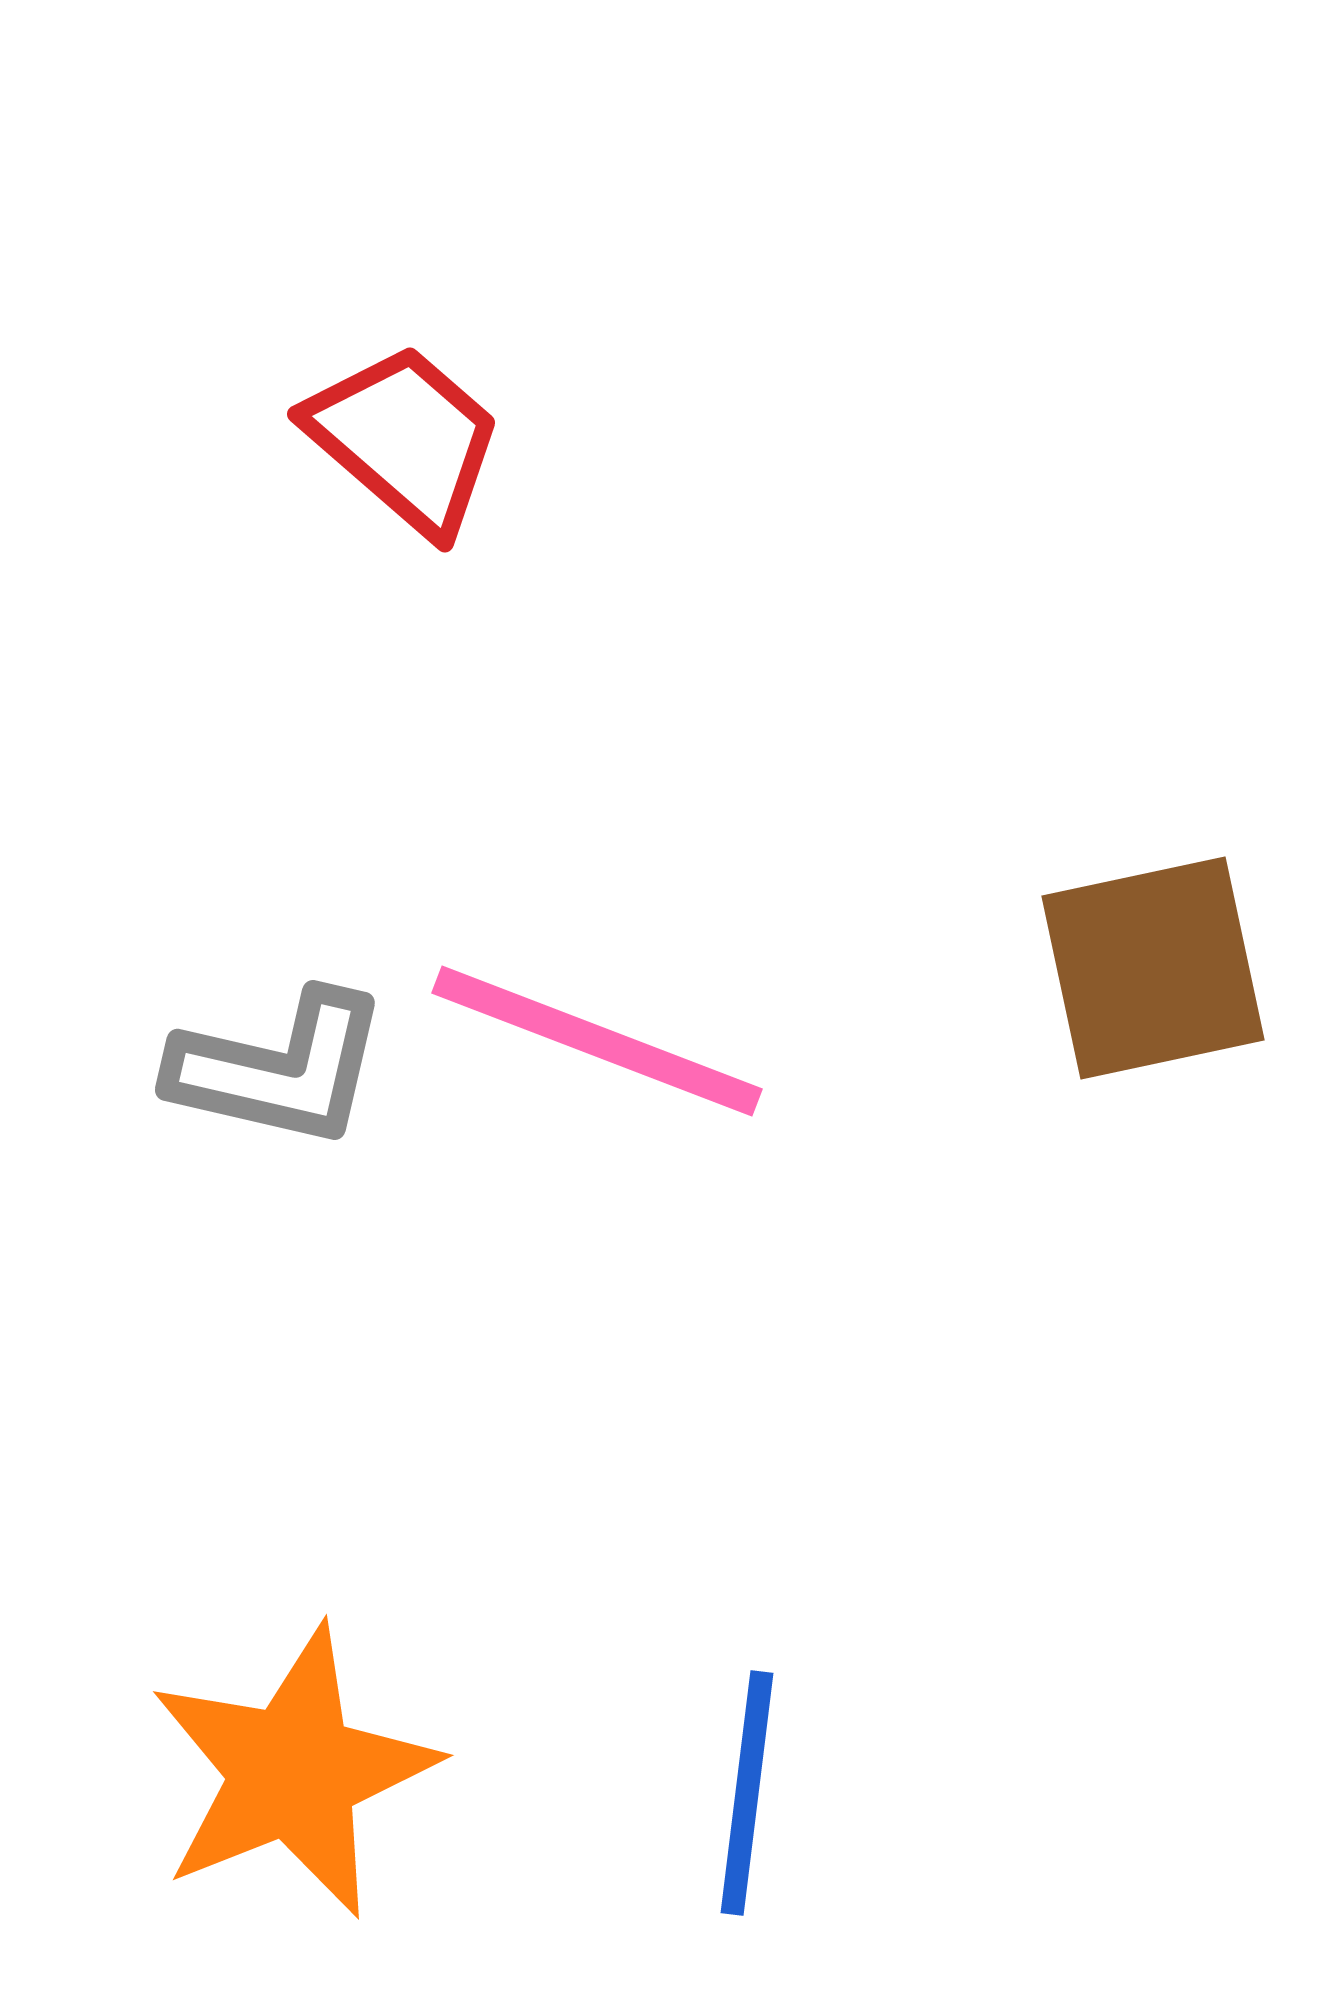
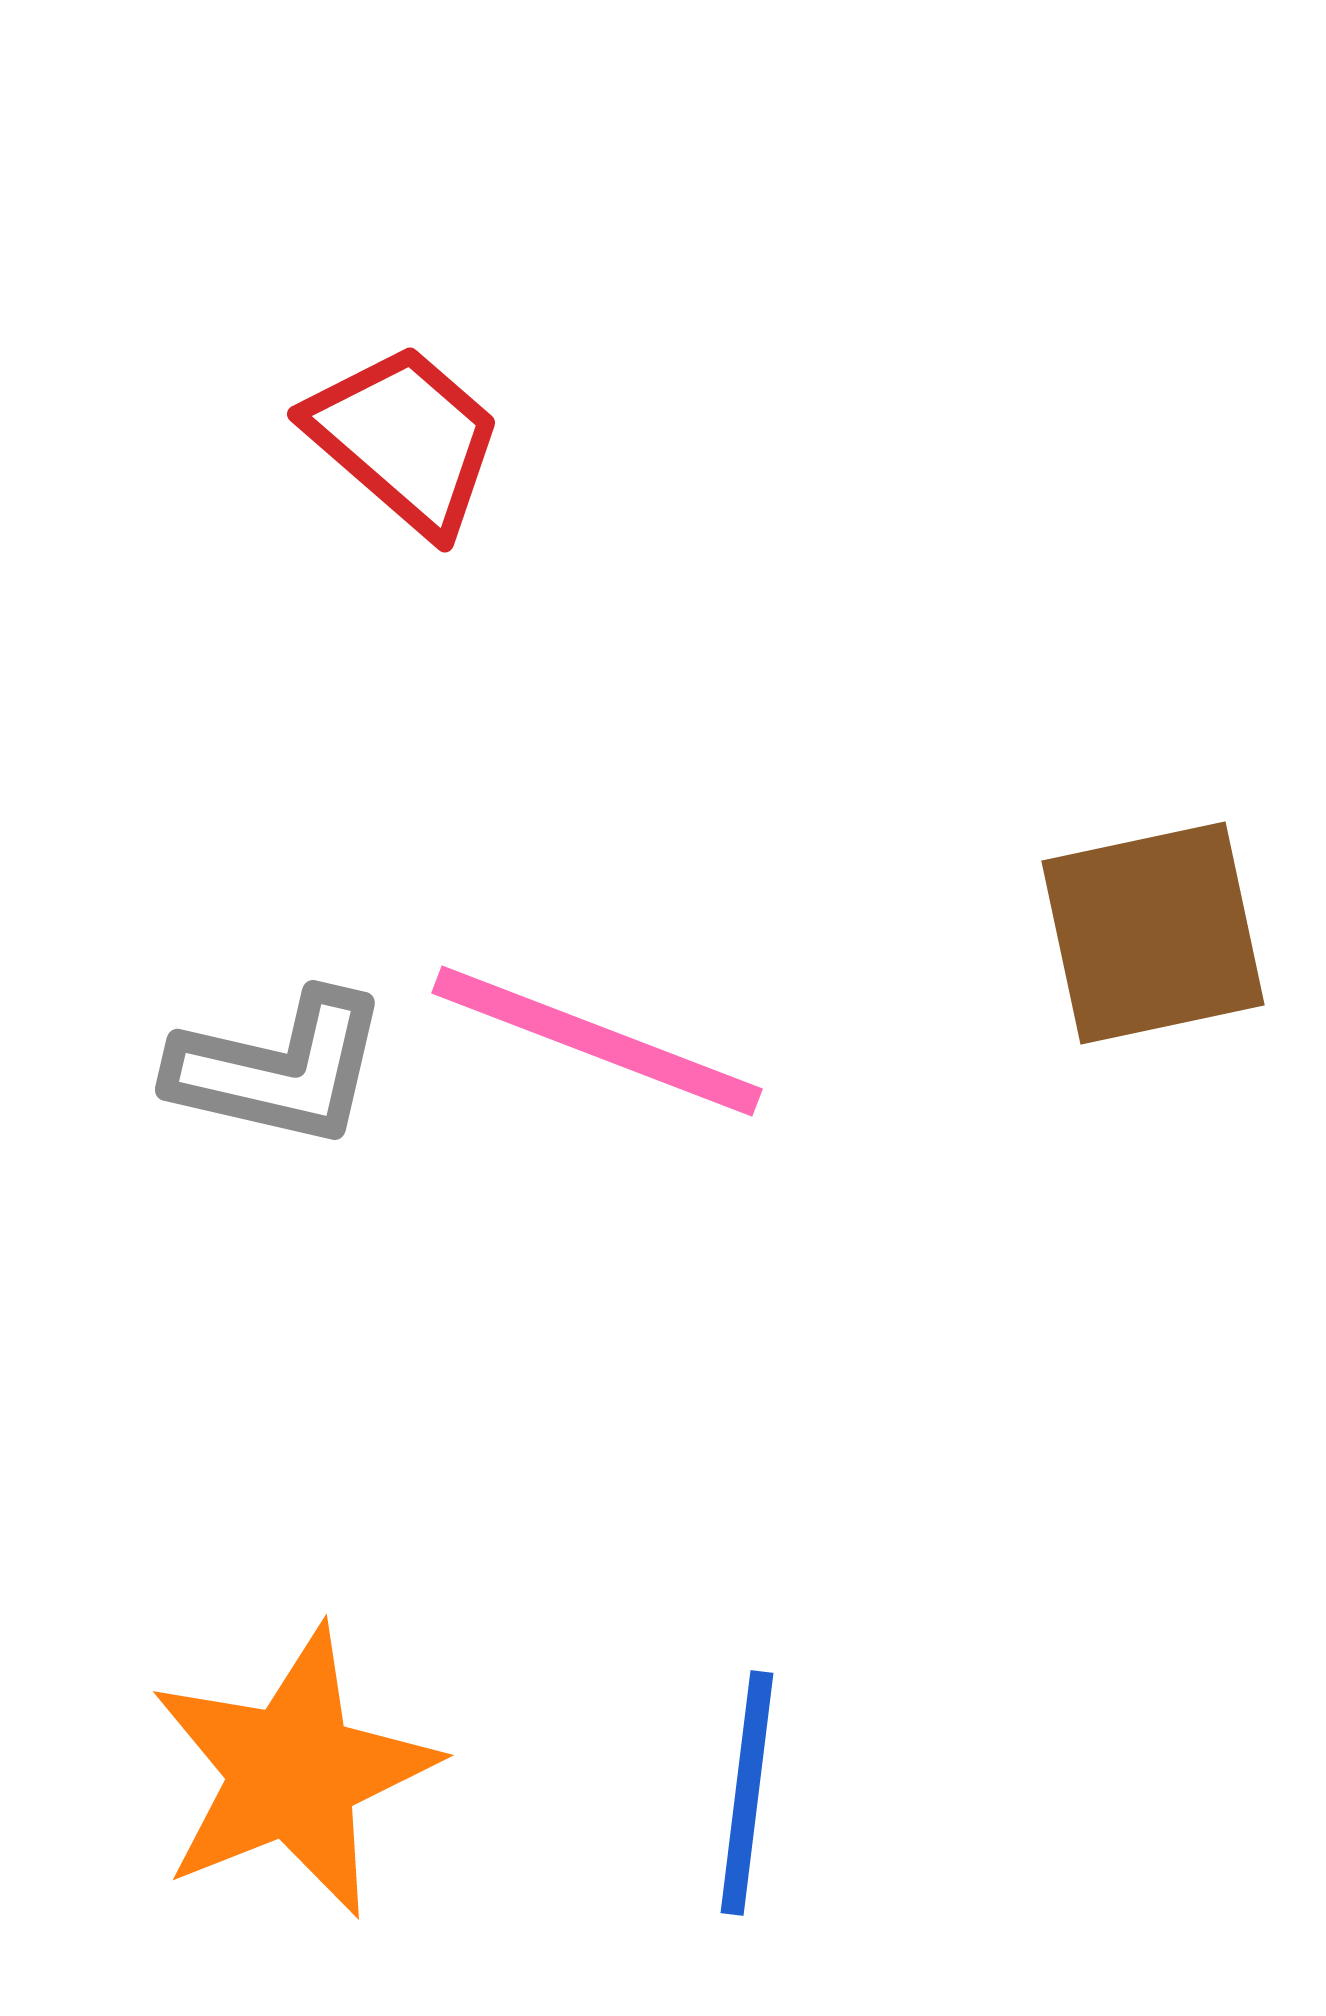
brown square: moved 35 px up
